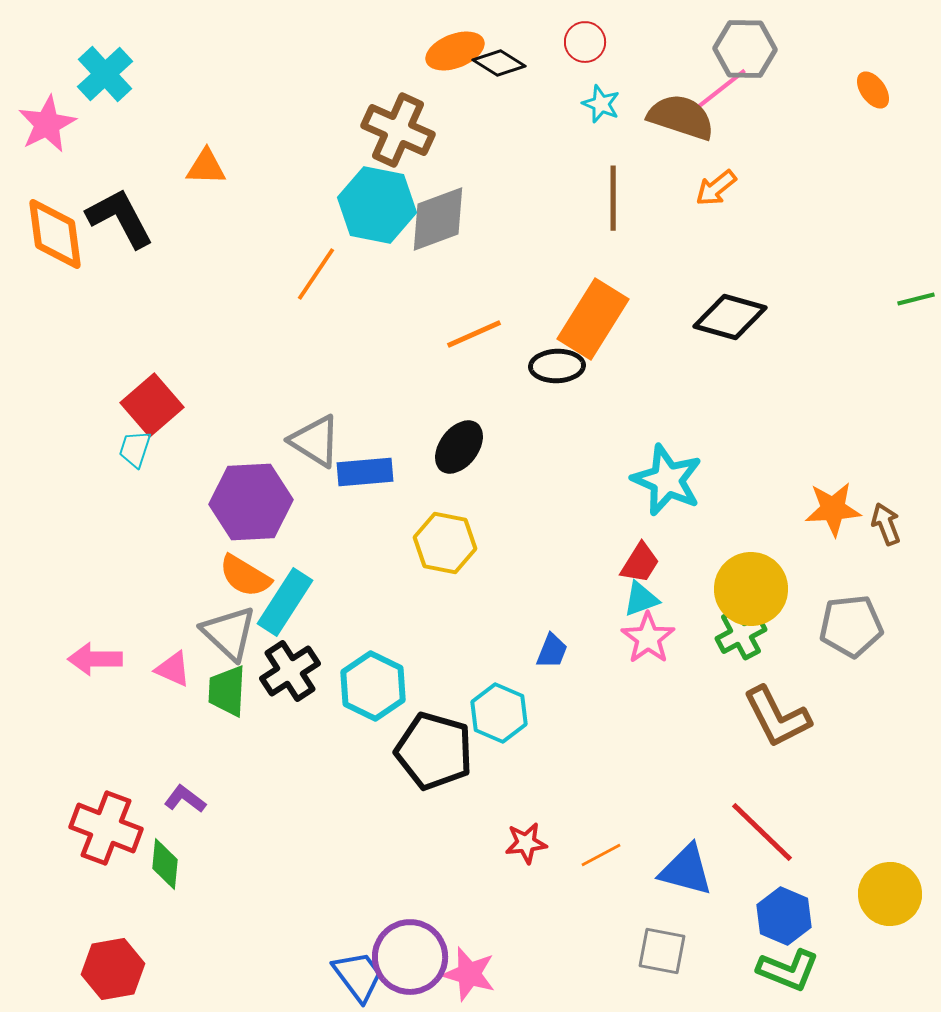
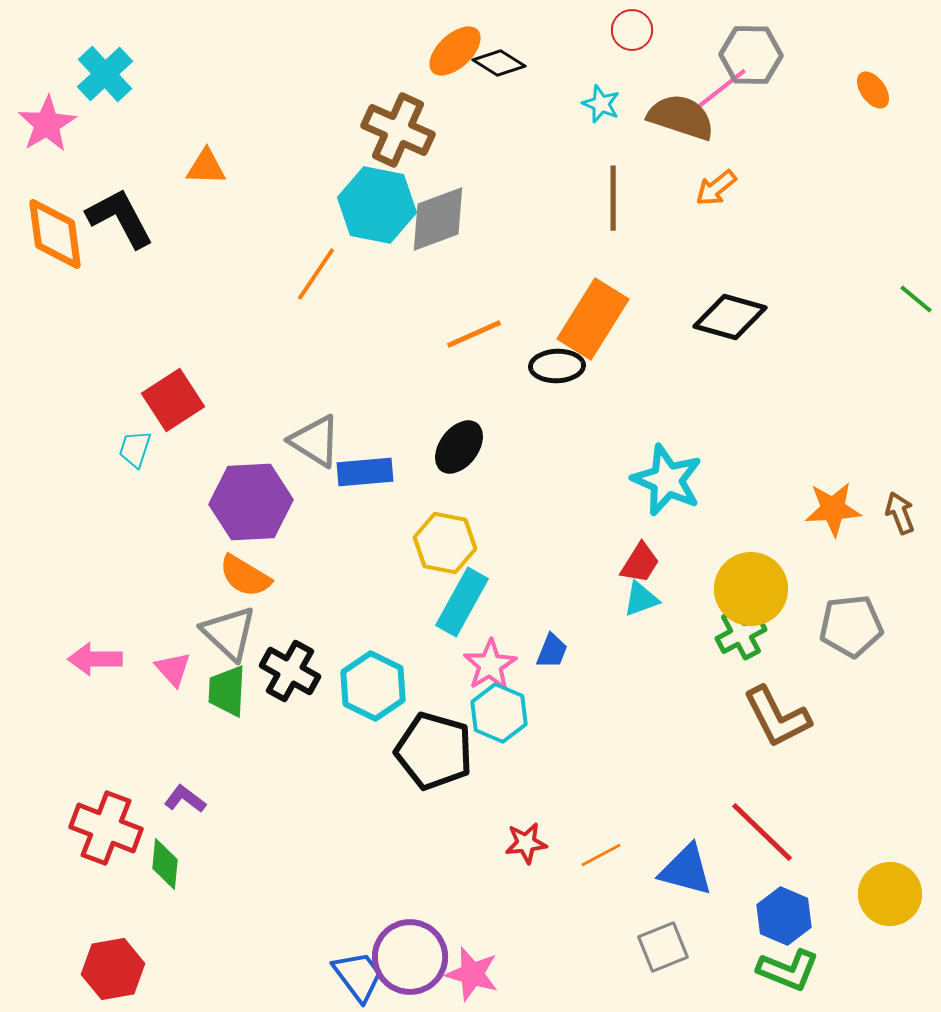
red circle at (585, 42): moved 47 px right, 12 px up
gray hexagon at (745, 49): moved 6 px right, 6 px down
orange ellipse at (455, 51): rotated 22 degrees counterclockwise
pink star at (47, 124): rotated 4 degrees counterclockwise
green line at (916, 299): rotated 54 degrees clockwise
red square at (152, 405): moved 21 px right, 5 px up; rotated 8 degrees clockwise
brown arrow at (886, 524): moved 14 px right, 11 px up
cyan rectangle at (285, 602): moved 177 px right; rotated 4 degrees counterclockwise
pink star at (648, 638): moved 158 px left, 27 px down; rotated 4 degrees clockwise
pink triangle at (173, 669): rotated 24 degrees clockwise
black cross at (290, 671): rotated 28 degrees counterclockwise
gray square at (662, 951): moved 1 px right, 4 px up; rotated 33 degrees counterclockwise
pink star at (469, 974): moved 3 px right
